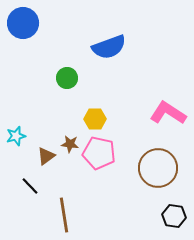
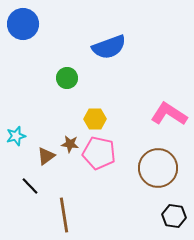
blue circle: moved 1 px down
pink L-shape: moved 1 px right, 1 px down
